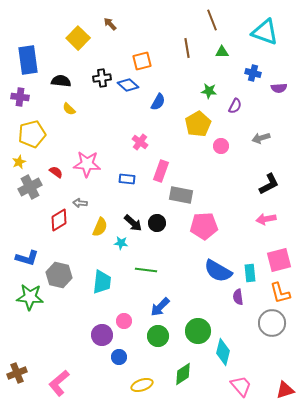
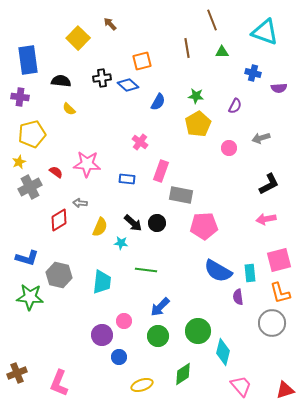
green star at (209, 91): moved 13 px left, 5 px down
pink circle at (221, 146): moved 8 px right, 2 px down
pink L-shape at (59, 383): rotated 28 degrees counterclockwise
